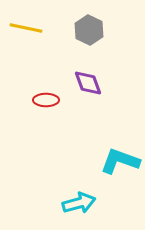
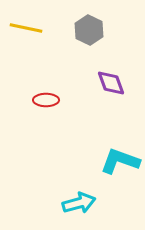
purple diamond: moved 23 px right
